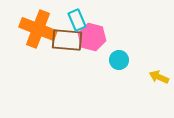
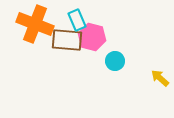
orange cross: moved 3 px left, 5 px up
cyan circle: moved 4 px left, 1 px down
yellow arrow: moved 1 px right, 1 px down; rotated 18 degrees clockwise
